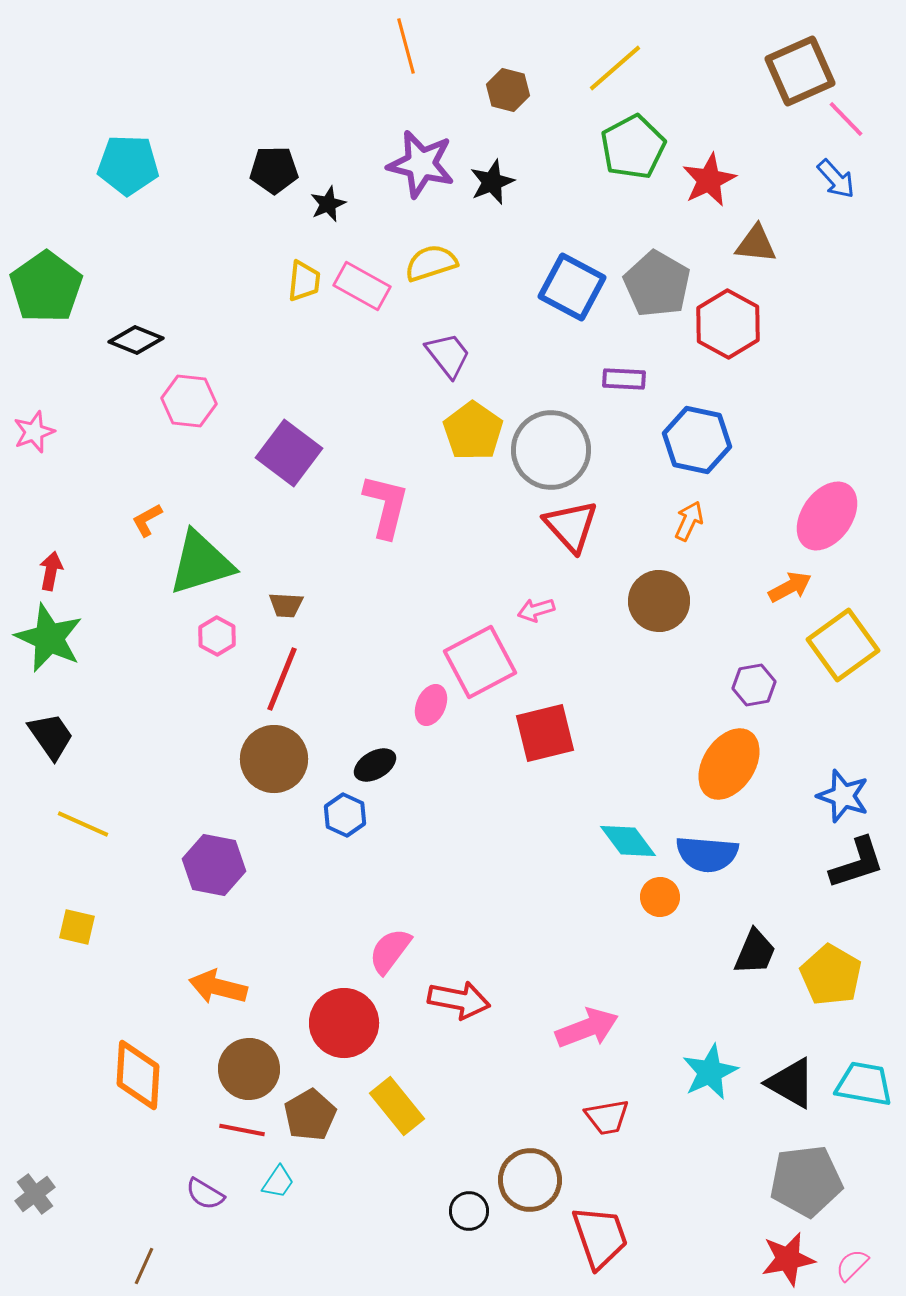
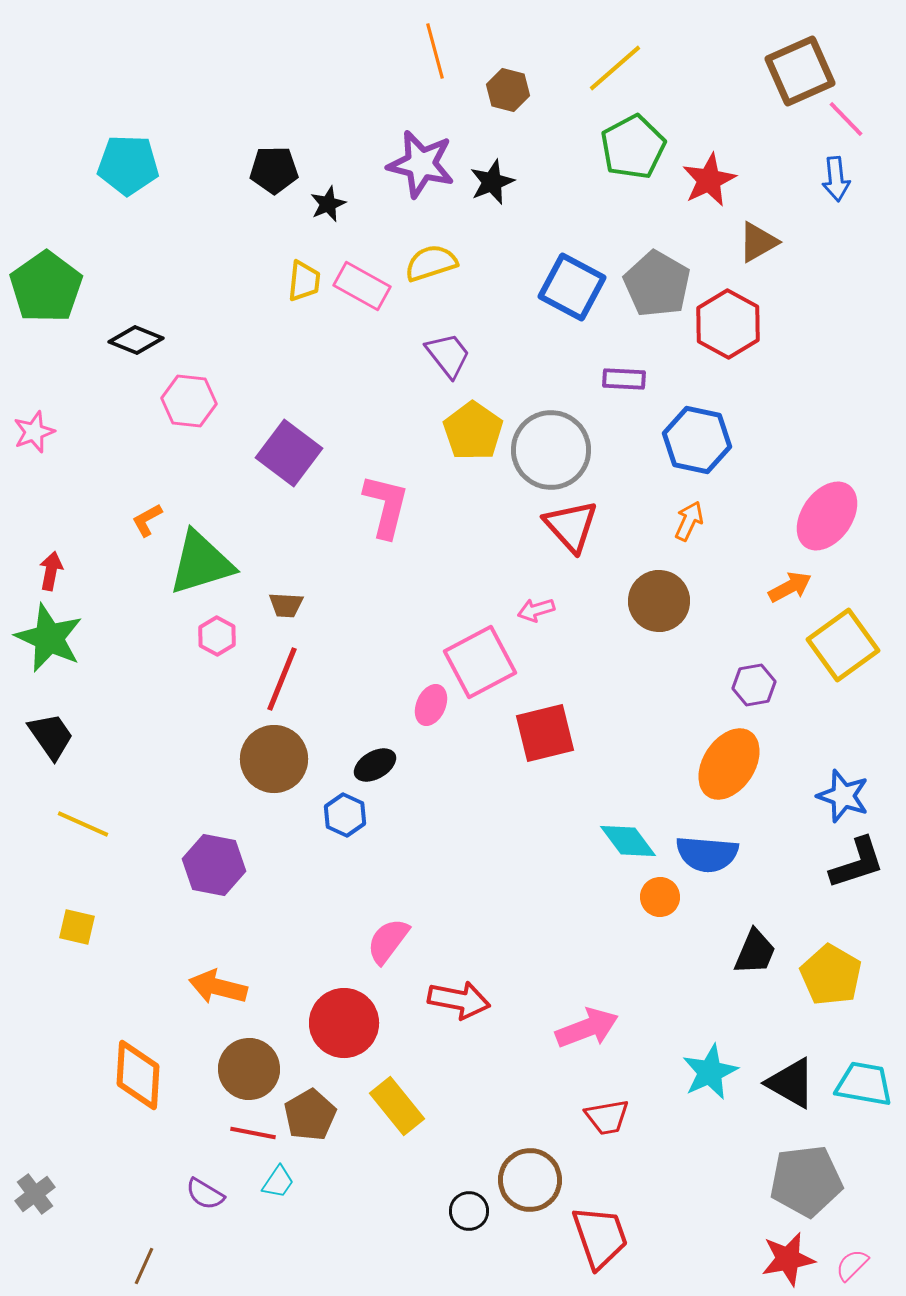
orange line at (406, 46): moved 29 px right, 5 px down
blue arrow at (836, 179): rotated 36 degrees clockwise
brown triangle at (756, 244): moved 2 px right, 2 px up; rotated 36 degrees counterclockwise
pink semicircle at (390, 951): moved 2 px left, 10 px up
red line at (242, 1130): moved 11 px right, 3 px down
